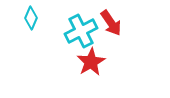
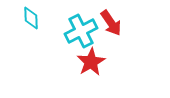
cyan diamond: rotated 25 degrees counterclockwise
